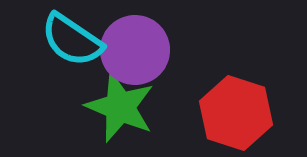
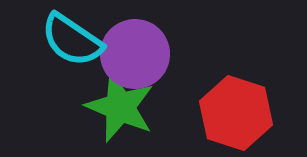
purple circle: moved 4 px down
